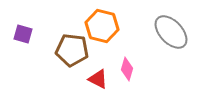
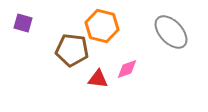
purple square: moved 11 px up
pink diamond: rotated 55 degrees clockwise
red triangle: rotated 20 degrees counterclockwise
